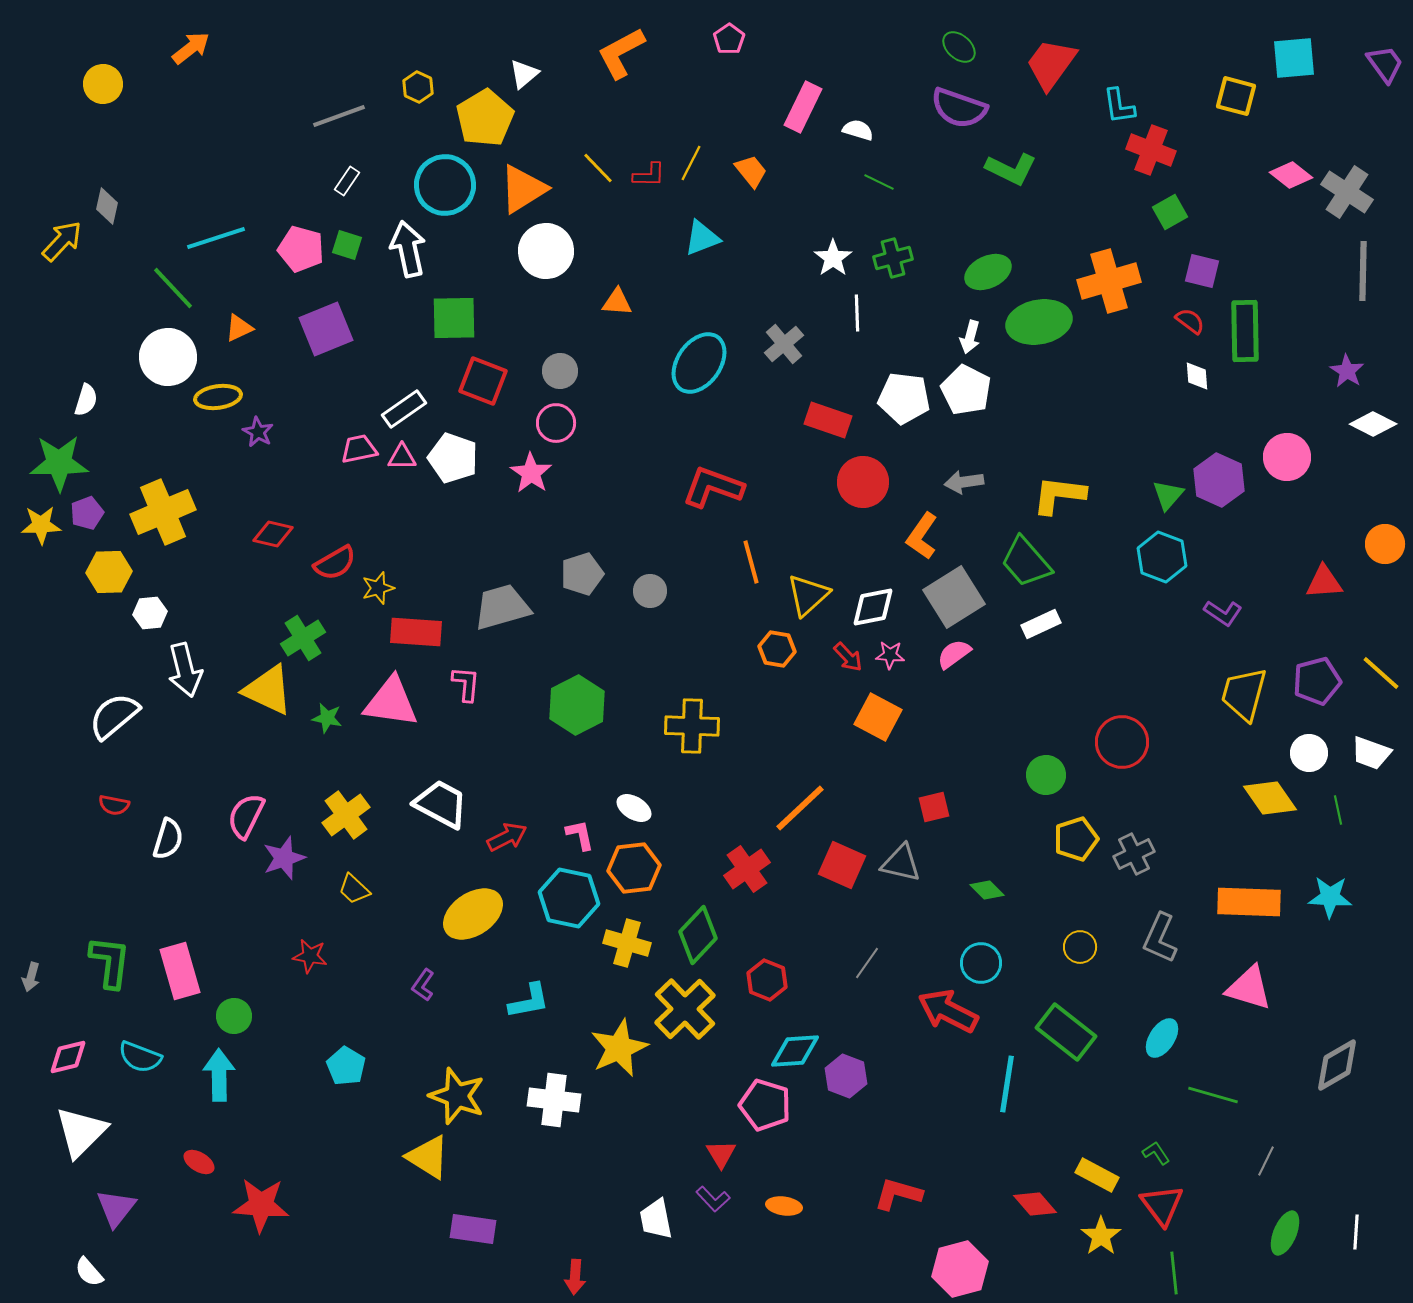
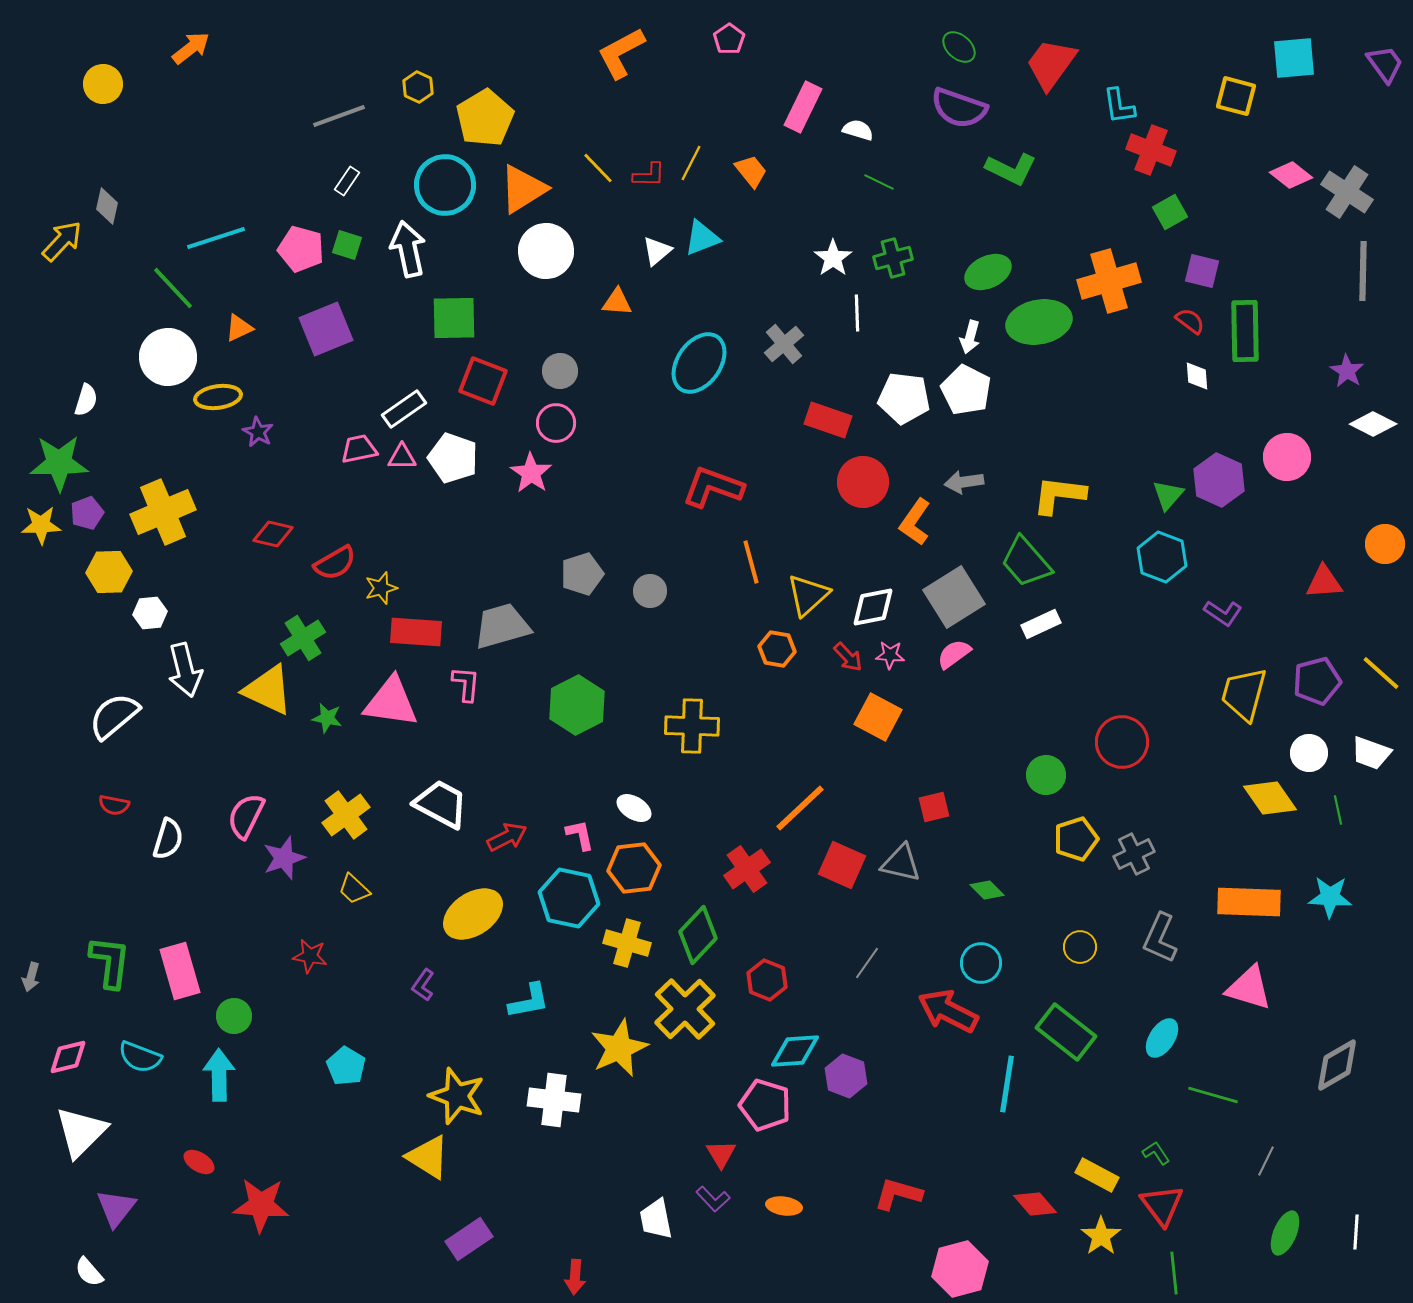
white triangle at (524, 74): moved 133 px right, 177 px down
orange L-shape at (922, 536): moved 7 px left, 14 px up
yellow star at (378, 588): moved 3 px right
gray trapezoid at (502, 607): moved 19 px down
purple rectangle at (473, 1229): moved 4 px left, 10 px down; rotated 42 degrees counterclockwise
